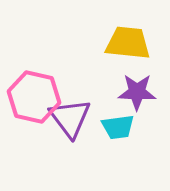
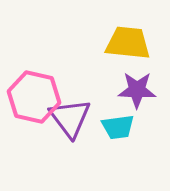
purple star: moved 2 px up
